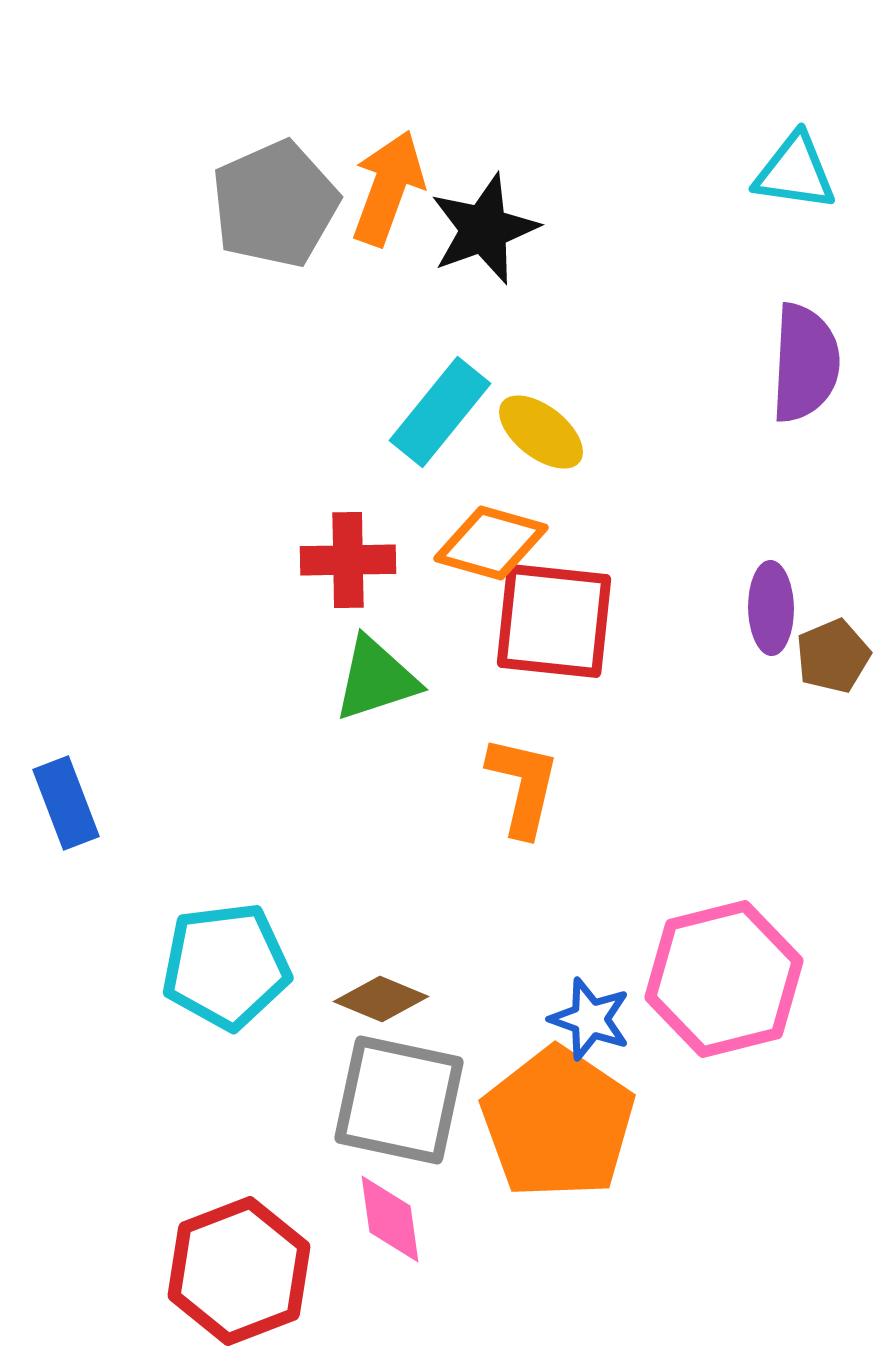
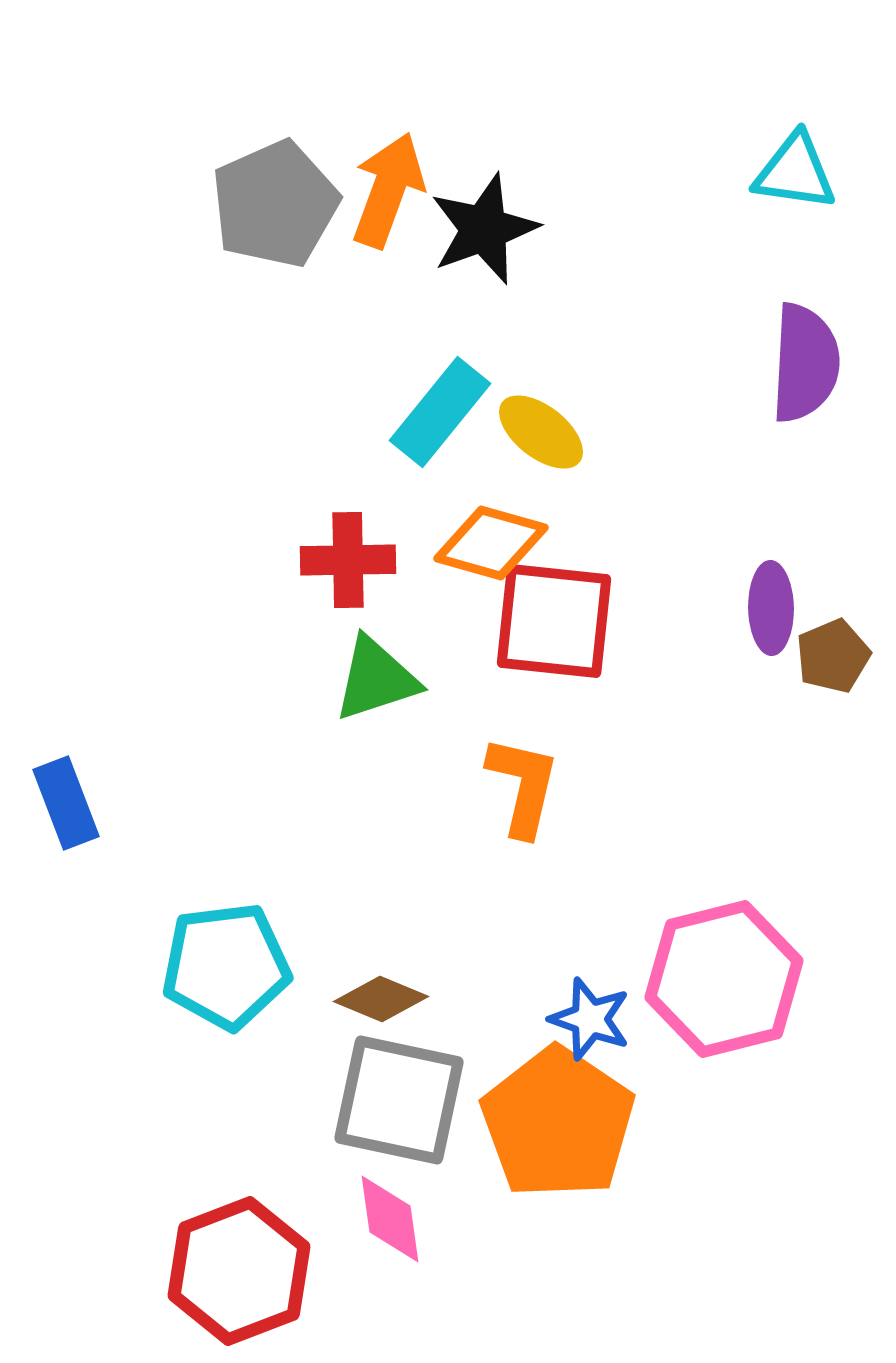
orange arrow: moved 2 px down
